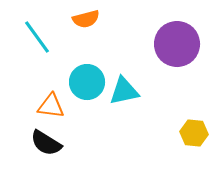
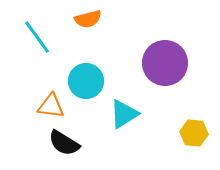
orange semicircle: moved 2 px right
purple circle: moved 12 px left, 19 px down
cyan circle: moved 1 px left, 1 px up
cyan triangle: moved 23 px down; rotated 20 degrees counterclockwise
black semicircle: moved 18 px right
